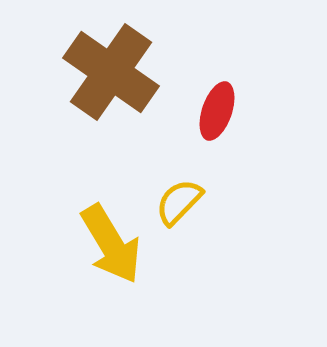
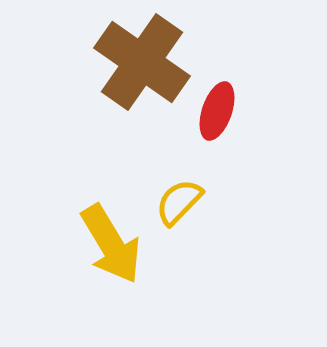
brown cross: moved 31 px right, 10 px up
